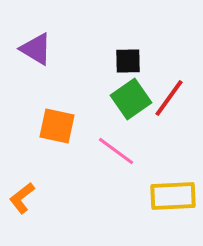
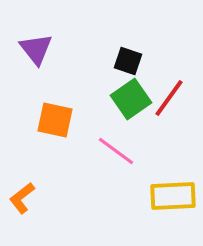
purple triangle: rotated 21 degrees clockwise
black square: rotated 20 degrees clockwise
orange square: moved 2 px left, 6 px up
